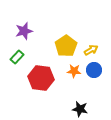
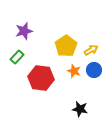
orange star: rotated 16 degrees clockwise
